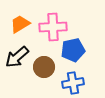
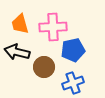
orange trapezoid: rotated 75 degrees counterclockwise
black arrow: moved 5 px up; rotated 55 degrees clockwise
blue cross: rotated 10 degrees counterclockwise
